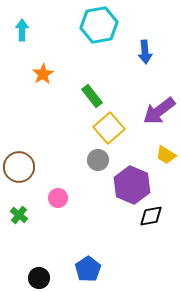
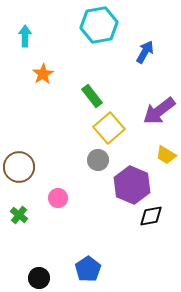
cyan arrow: moved 3 px right, 6 px down
blue arrow: rotated 145 degrees counterclockwise
